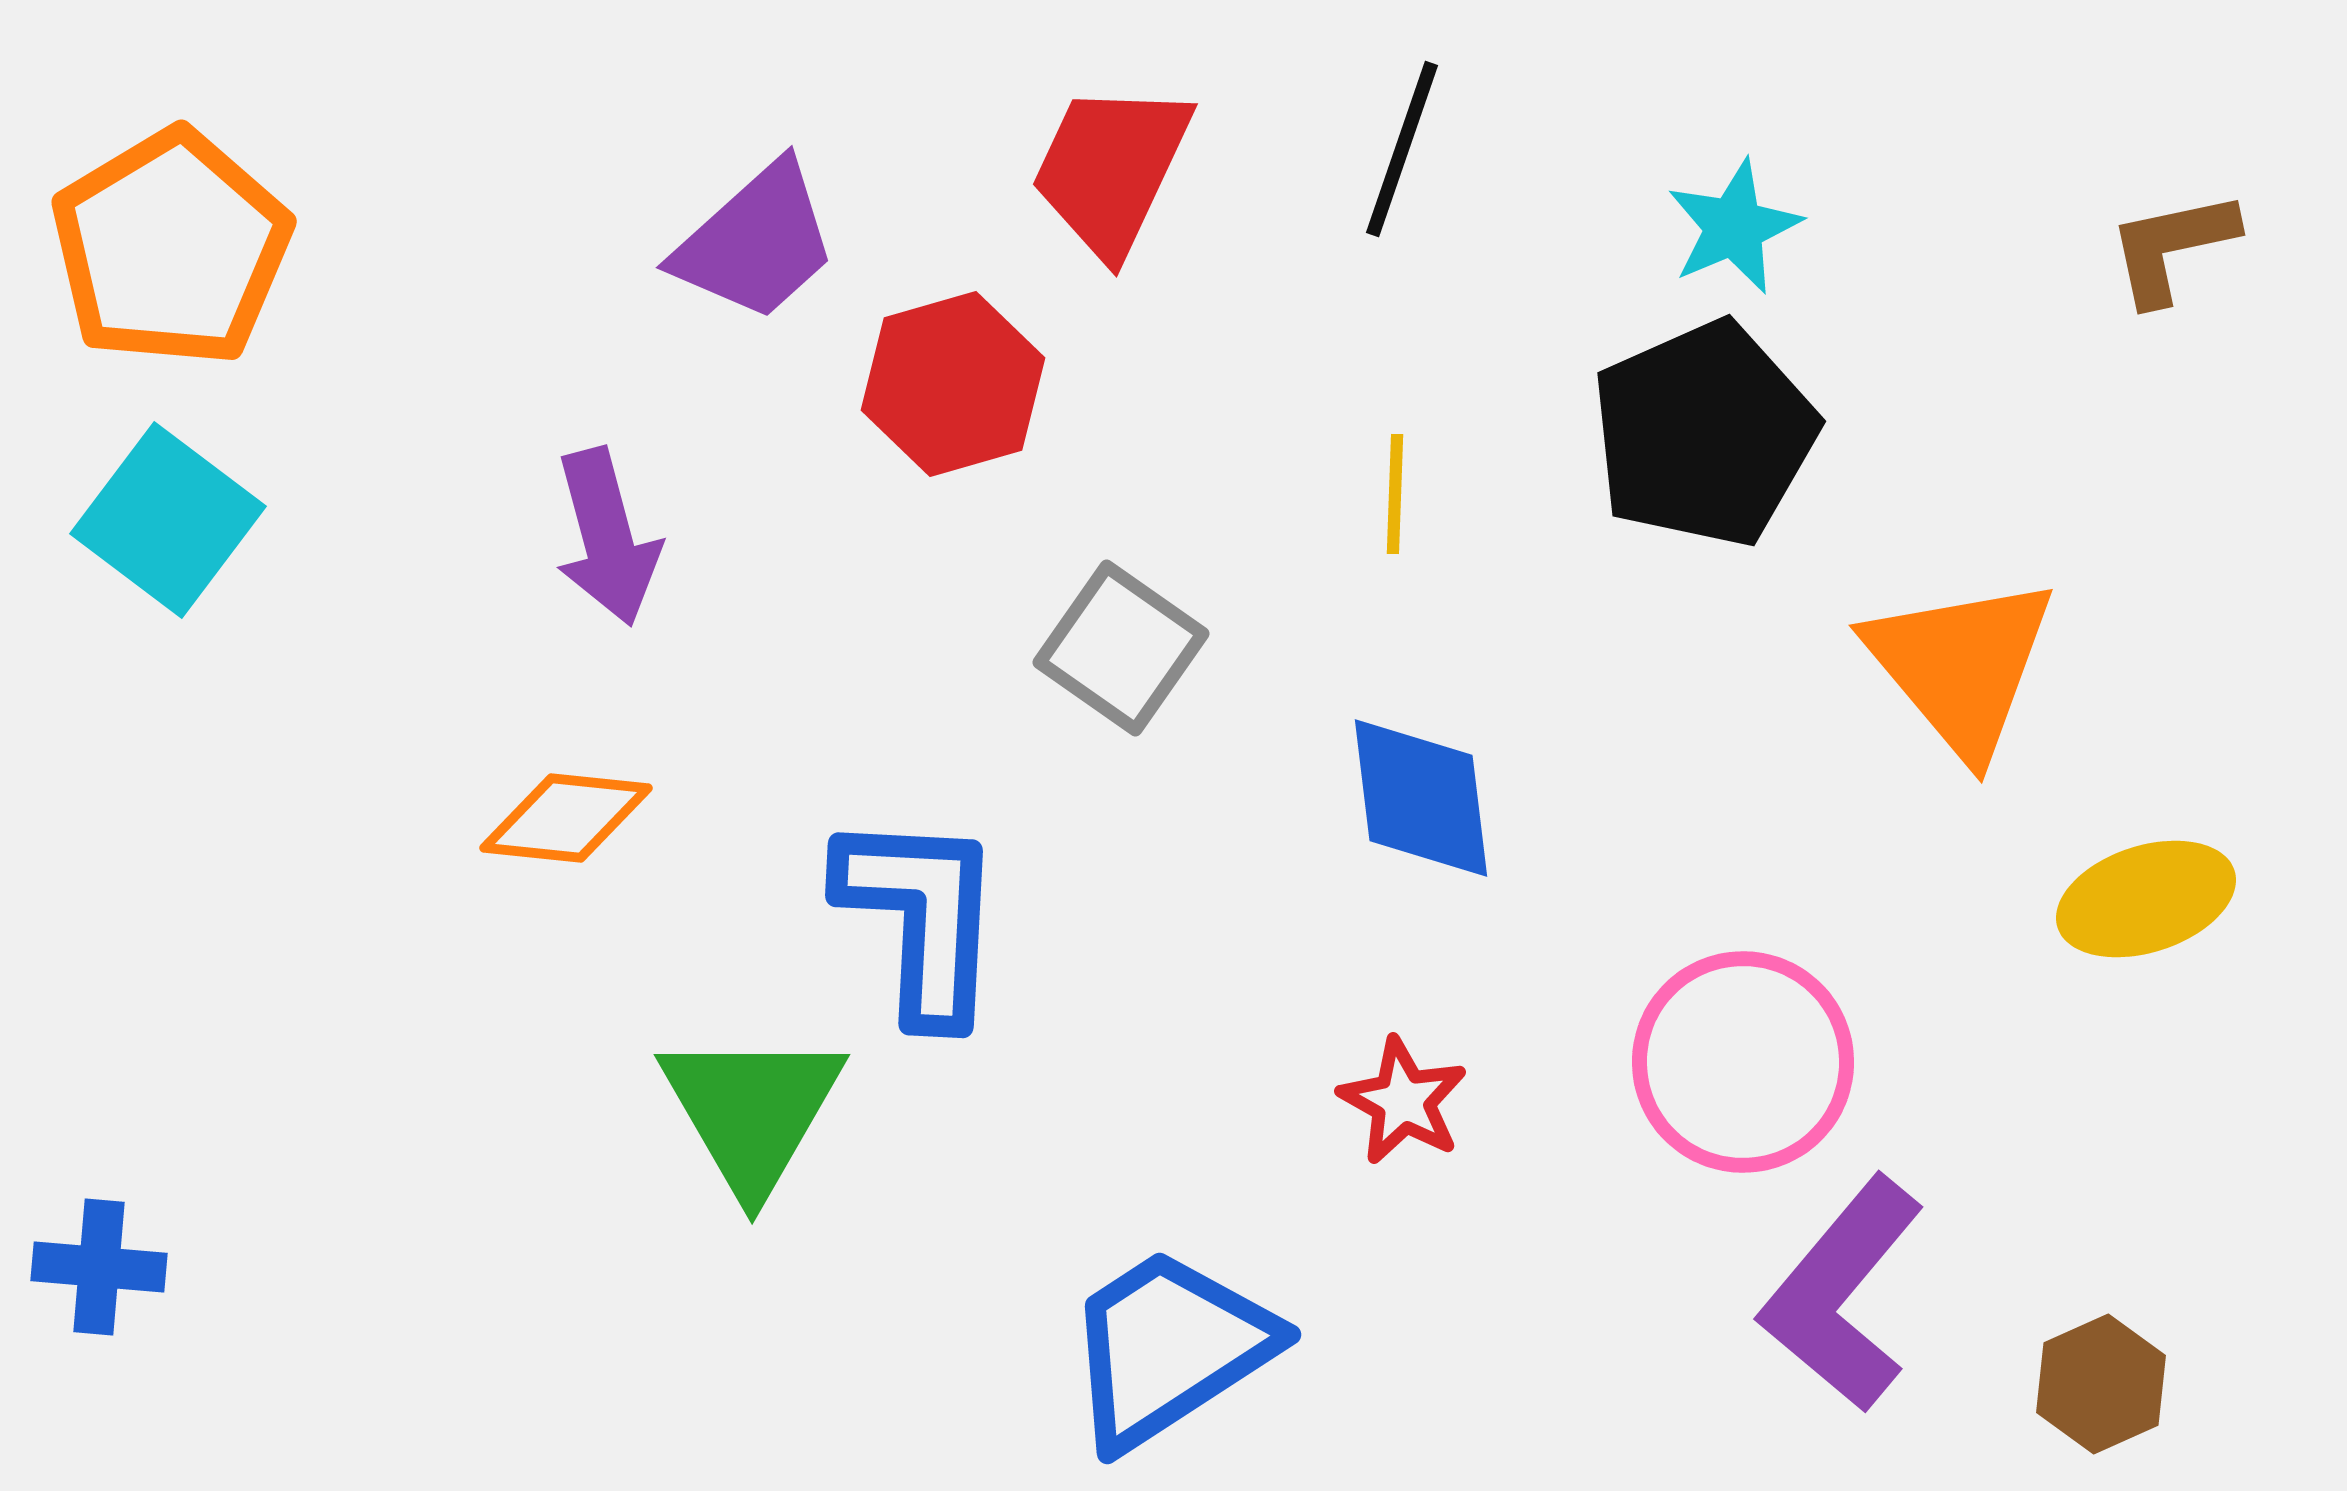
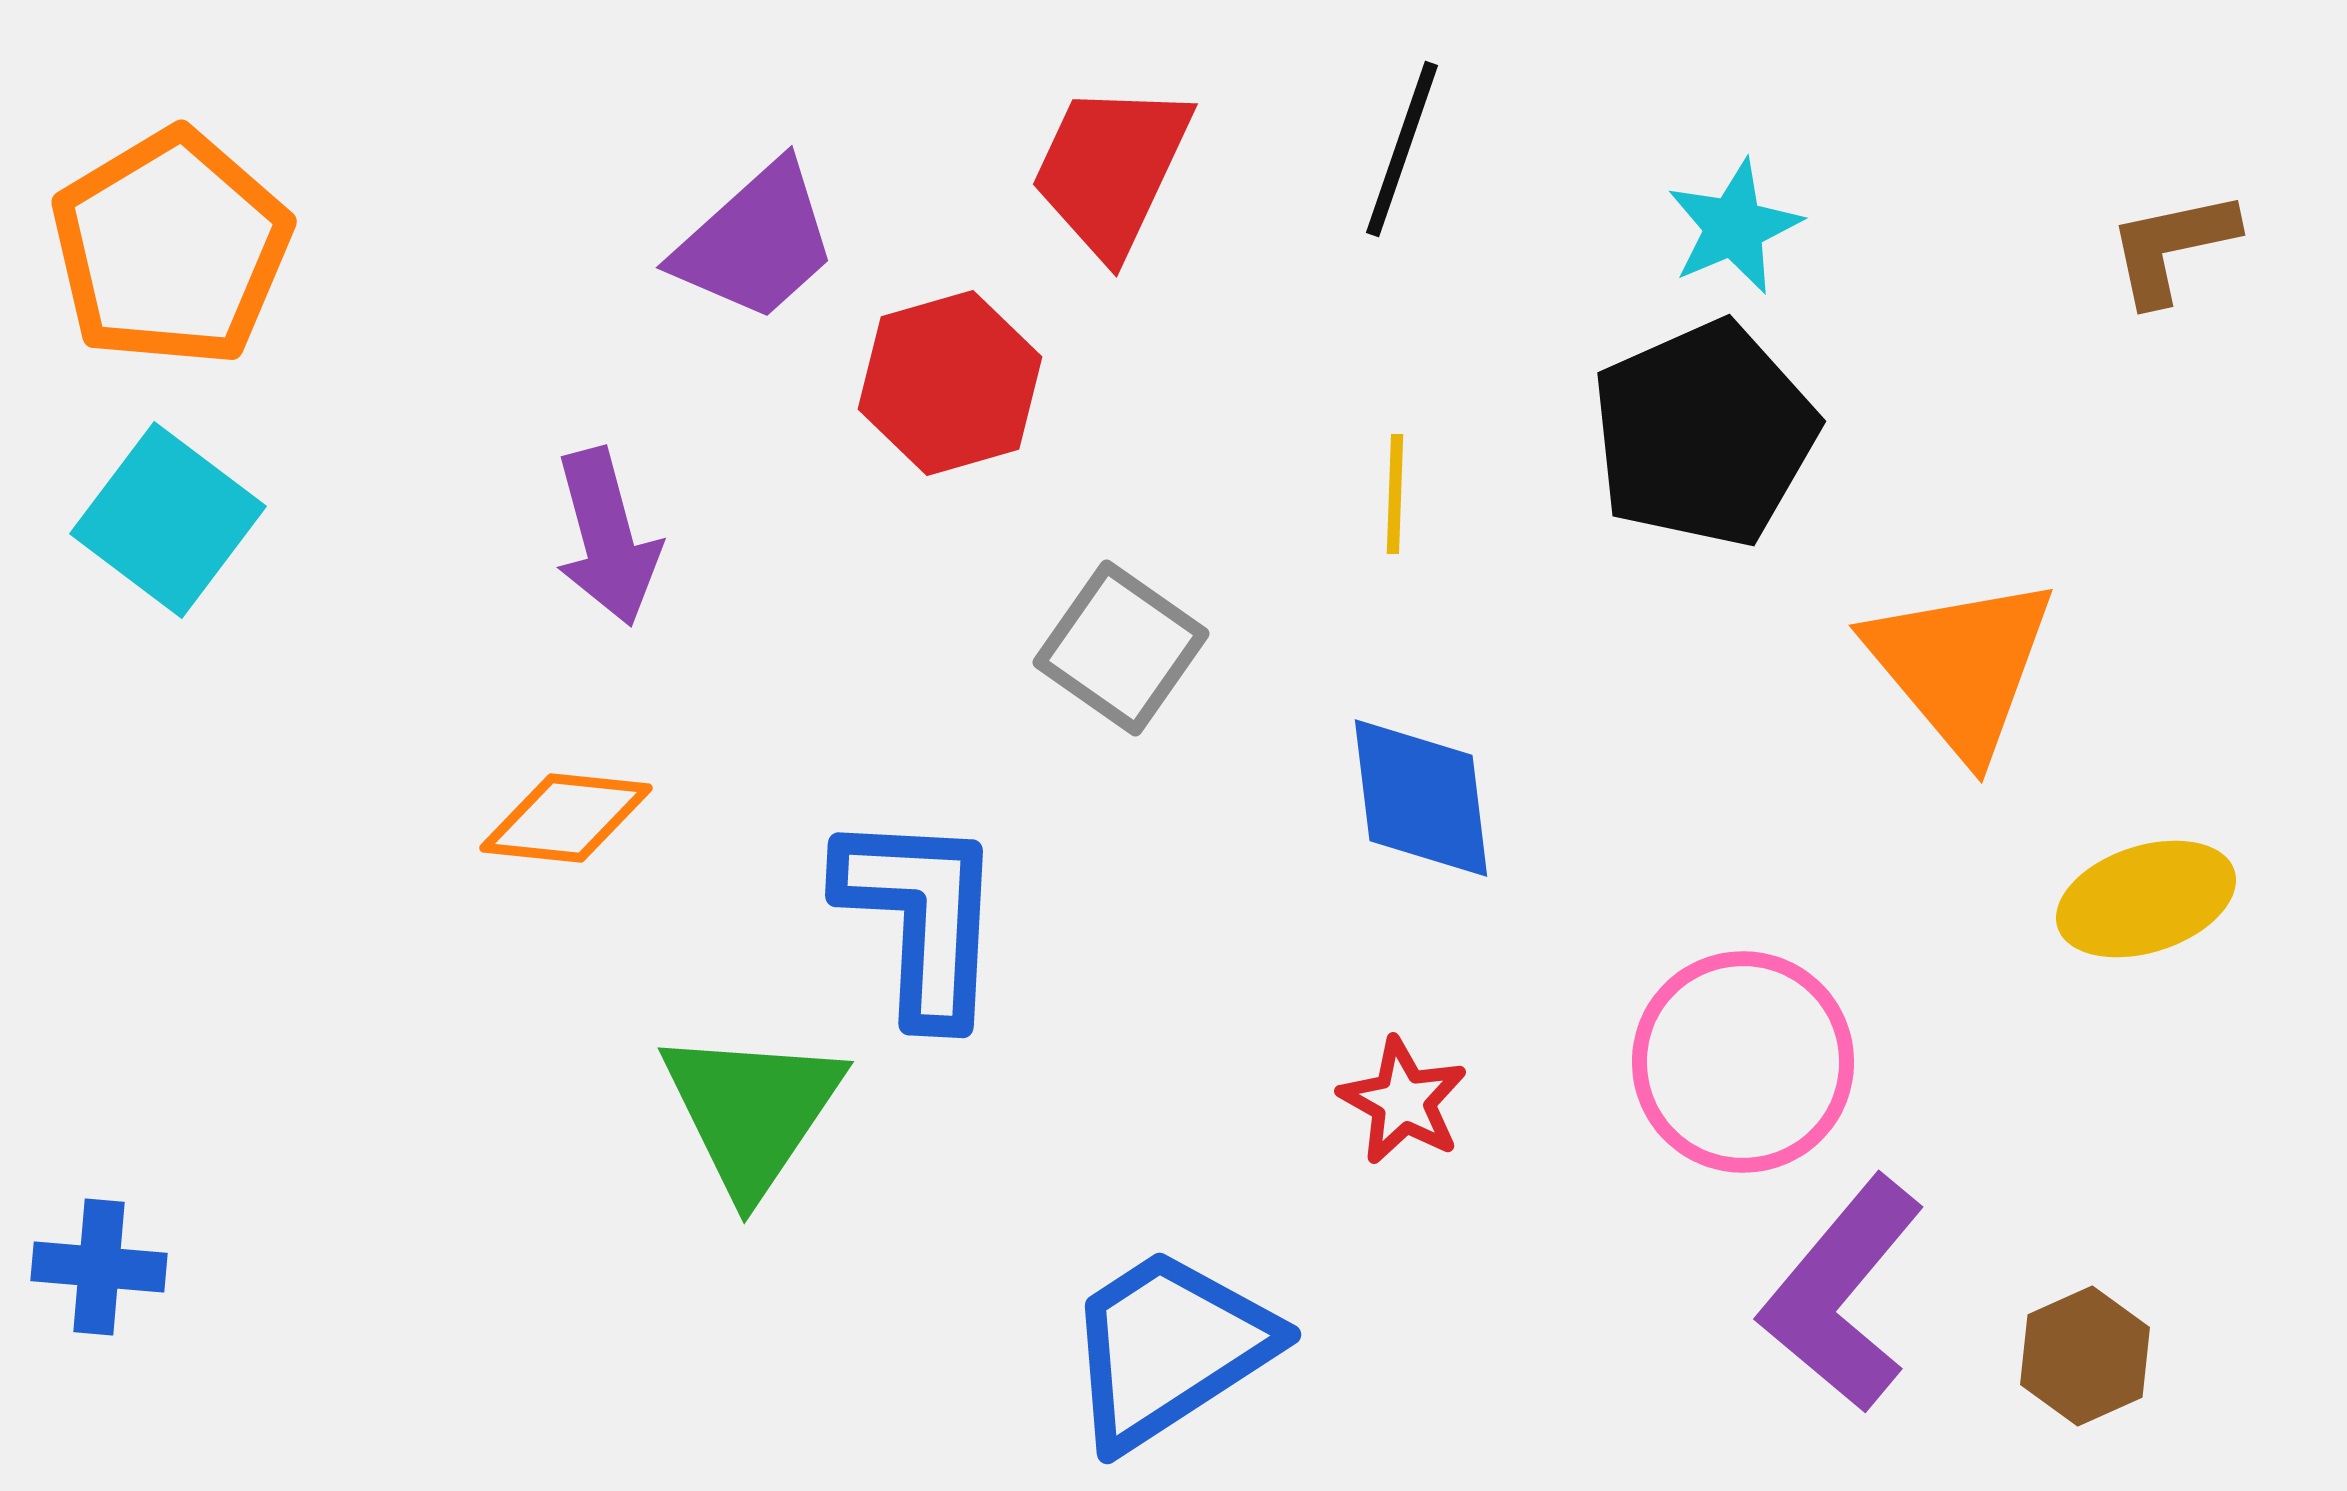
red hexagon: moved 3 px left, 1 px up
green triangle: rotated 4 degrees clockwise
brown hexagon: moved 16 px left, 28 px up
